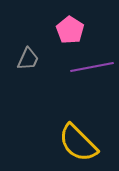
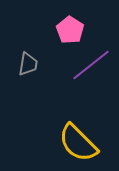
gray trapezoid: moved 5 px down; rotated 15 degrees counterclockwise
purple line: moved 1 px left, 2 px up; rotated 27 degrees counterclockwise
